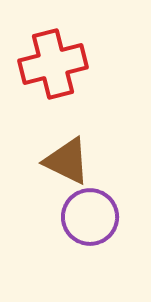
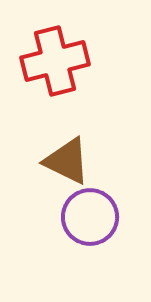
red cross: moved 2 px right, 3 px up
